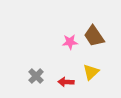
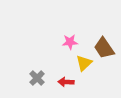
brown trapezoid: moved 10 px right, 12 px down
yellow triangle: moved 7 px left, 9 px up
gray cross: moved 1 px right, 2 px down
